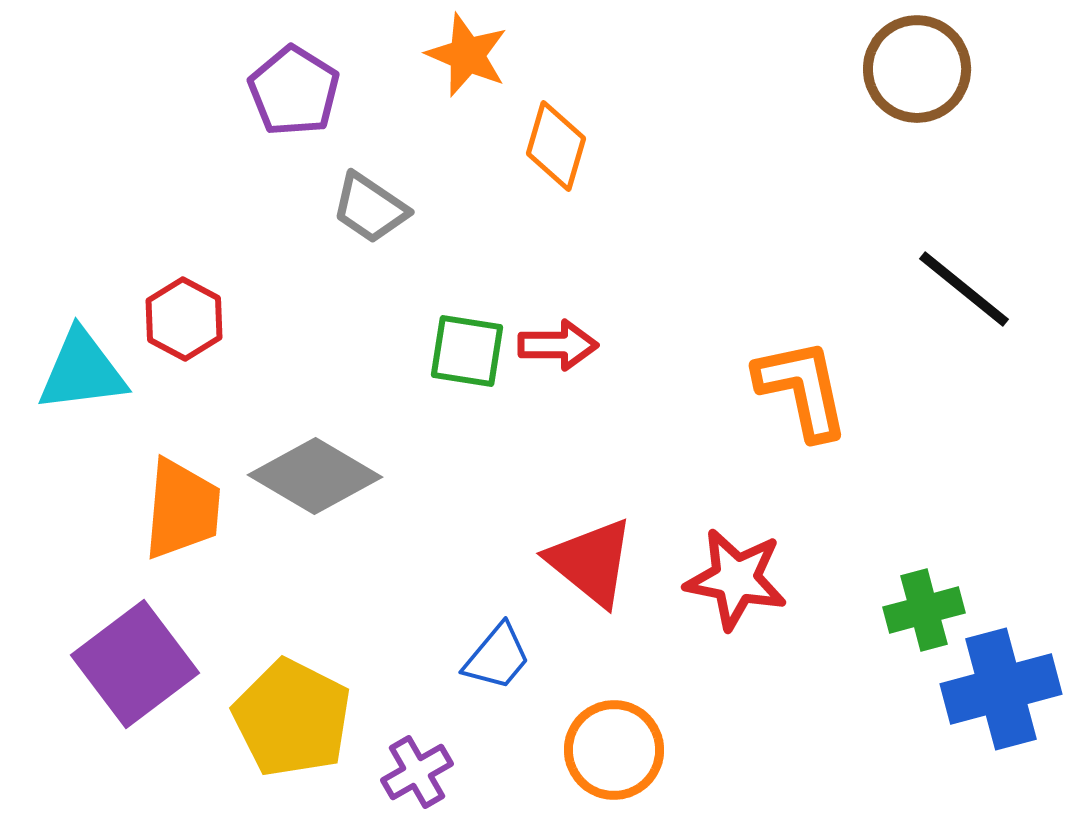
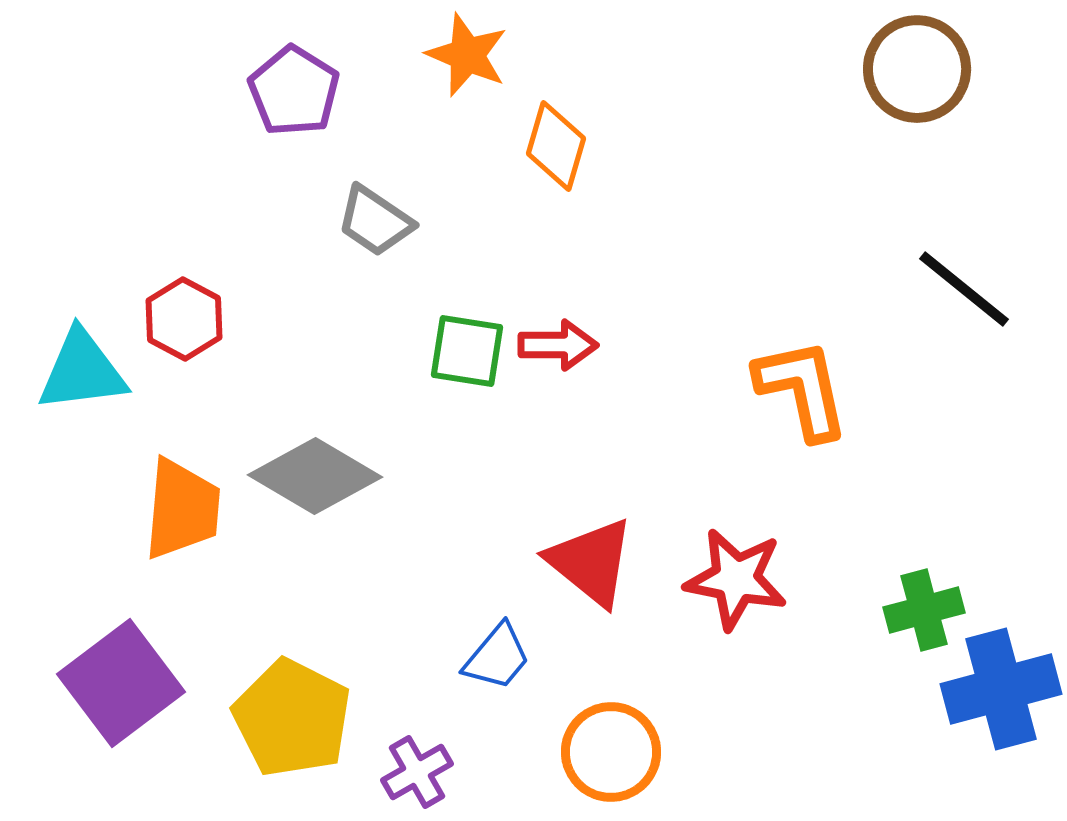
gray trapezoid: moved 5 px right, 13 px down
purple square: moved 14 px left, 19 px down
orange circle: moved 3 px left, 2 px down
